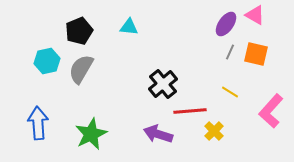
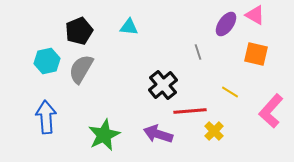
gray line: moved 32 px left; rotated 42 degrees counterclockwise
black cross: moved 1 px down
blue arrow: moved 8 px right, 6 px up
green star: moved 13 px right, 1 px down
